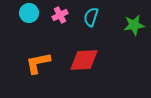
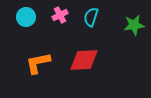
cyan circle: moved 3 px left, 4 px down
